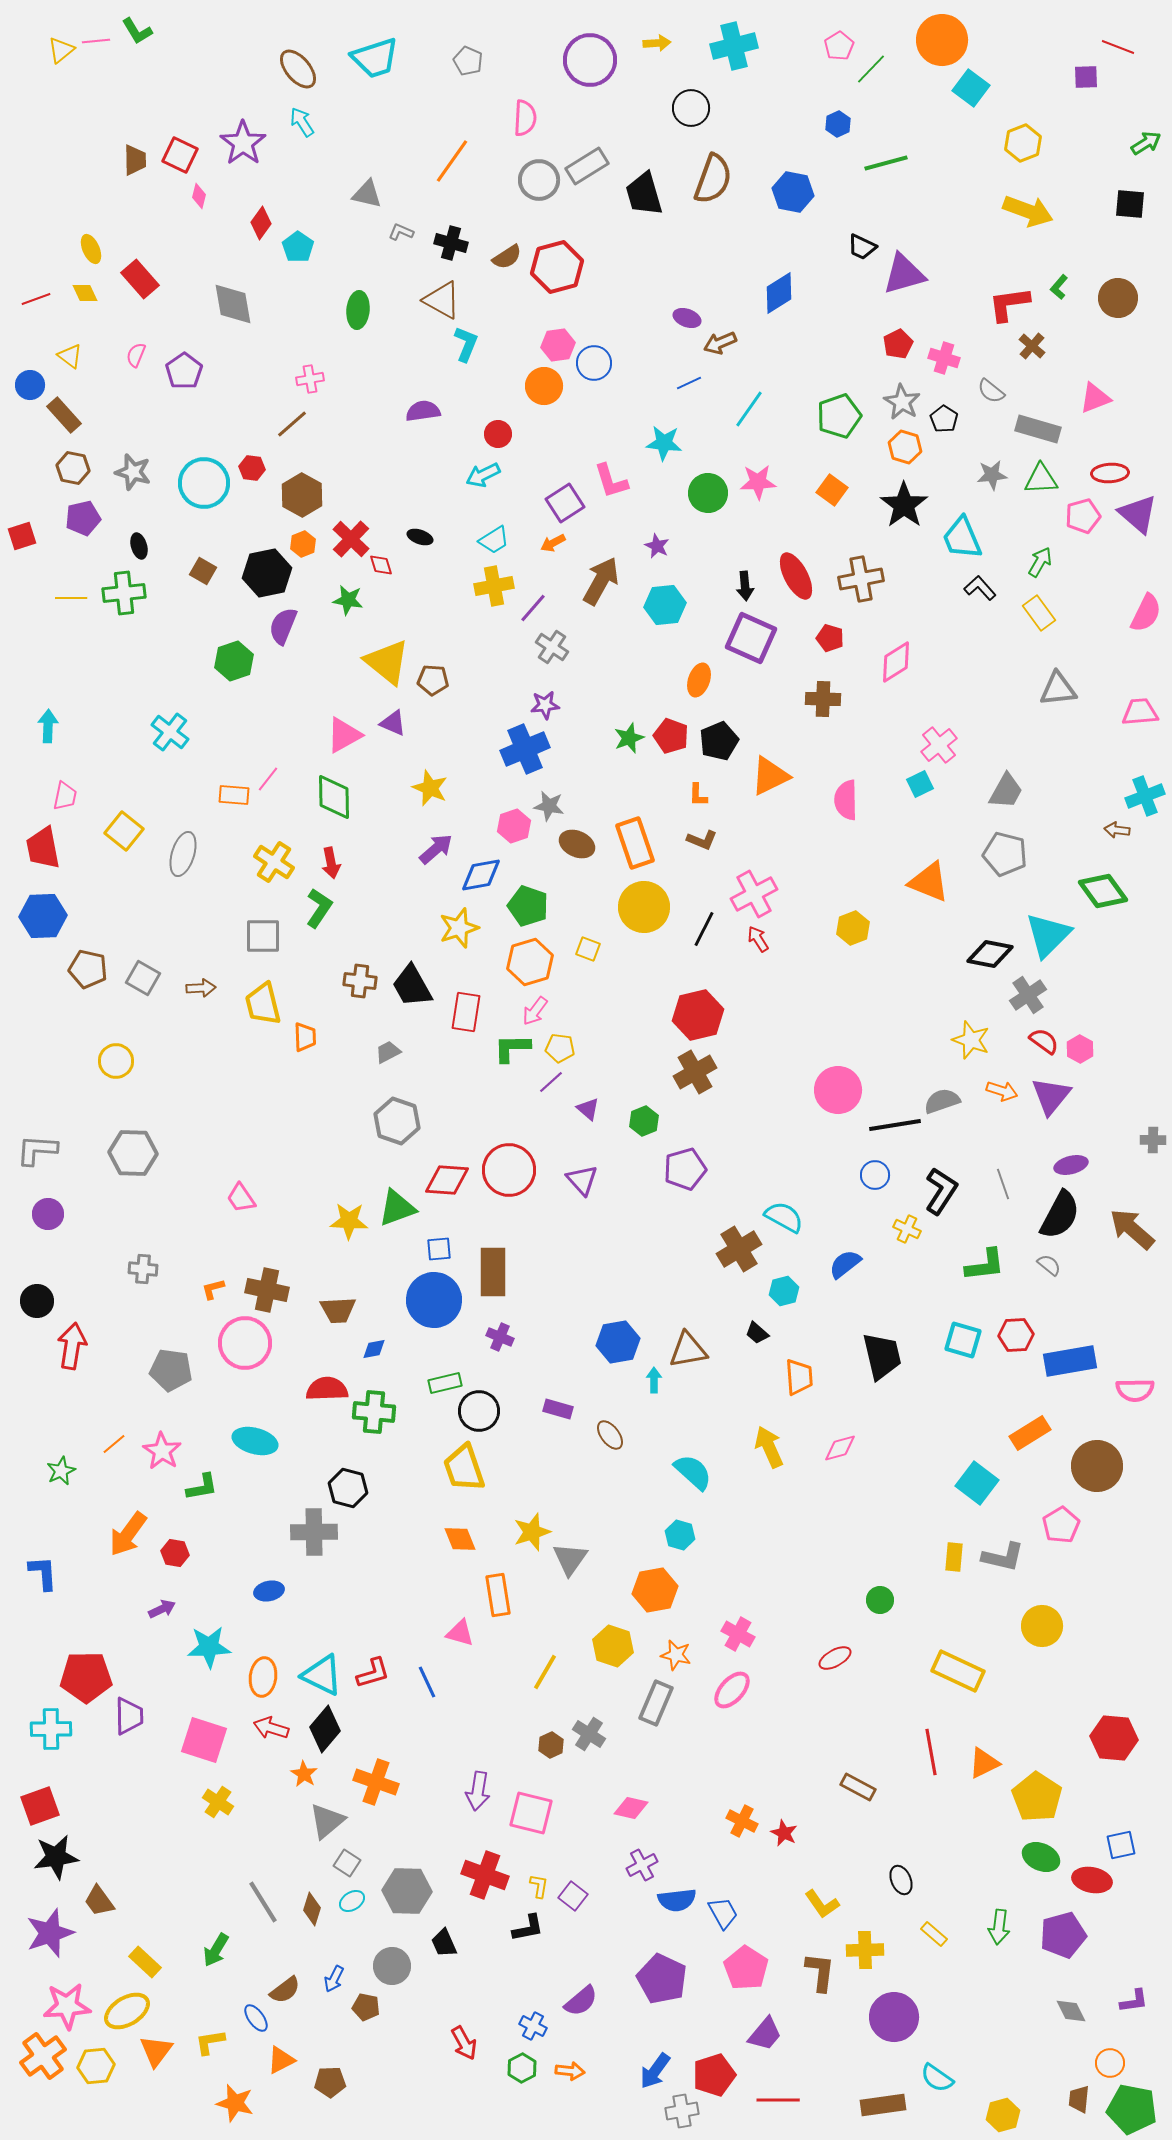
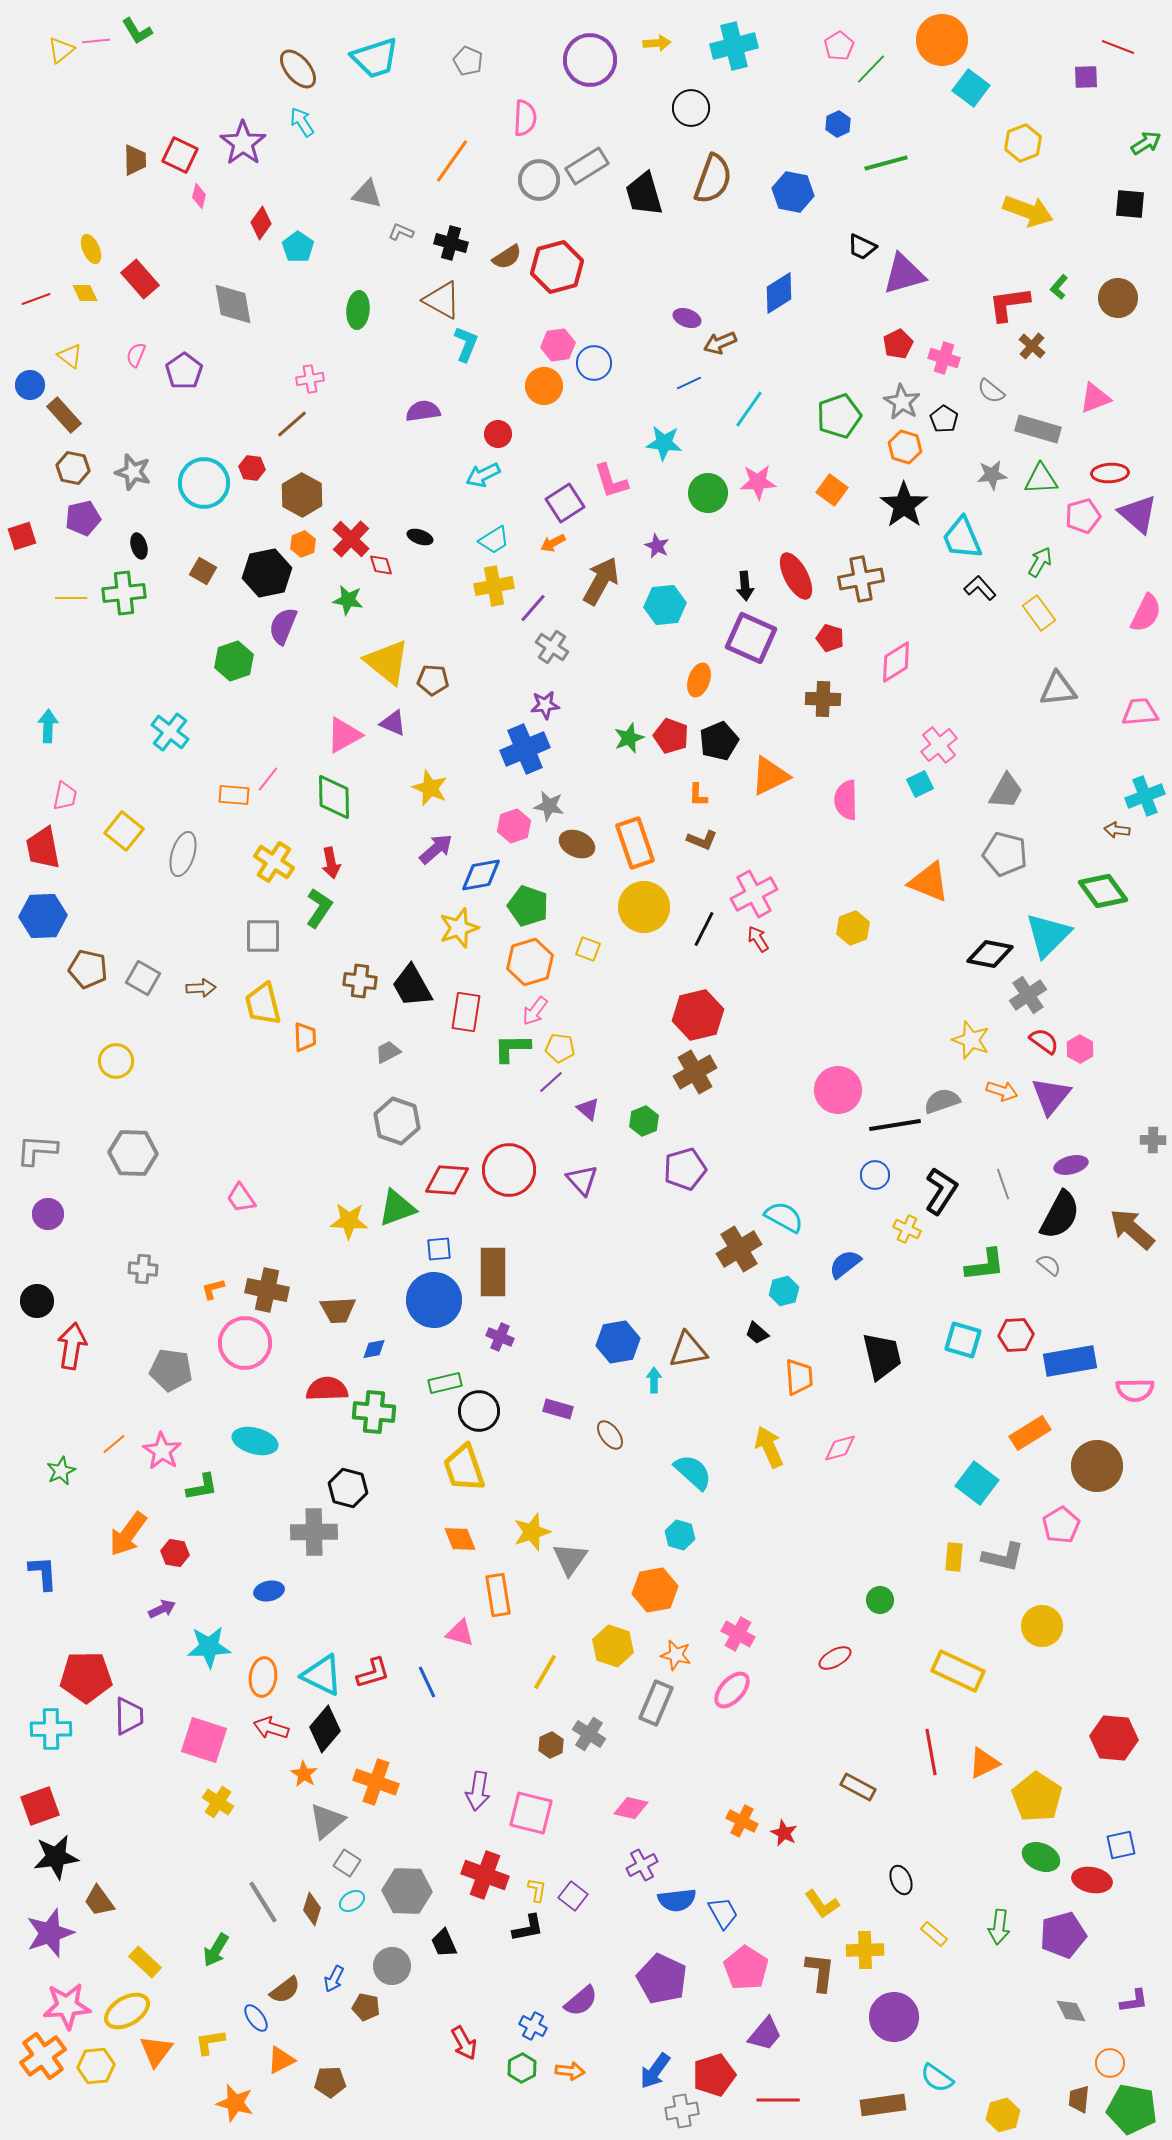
yellow L-shape at (539, 1886): moved 2 px left, 4 px down
